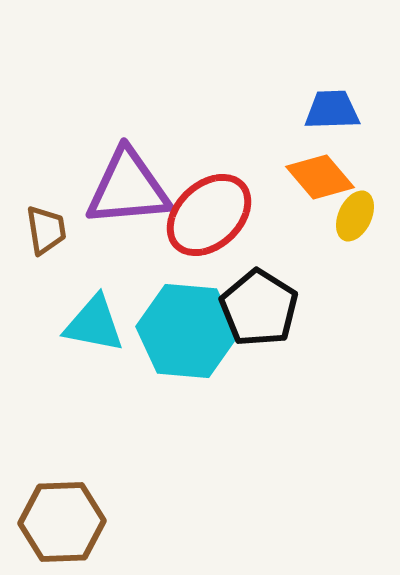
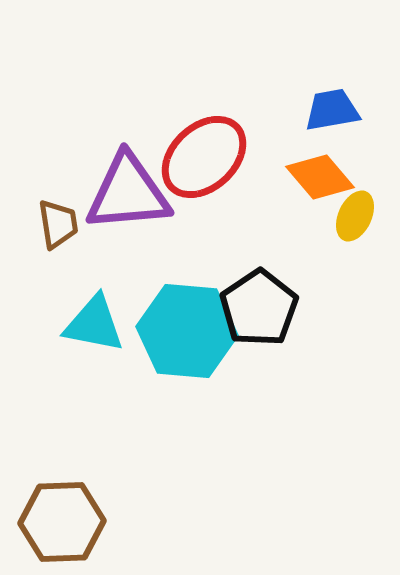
blue trapezoid: rotated 8 degrees counterclockwise
purple triangle: moved 5 px down
red ellipse: moved 5 px left, 58 px up
brown trapezoid: moved 12 px right, 6 px up
black pentagon: rotated 6 degrees clockwise
